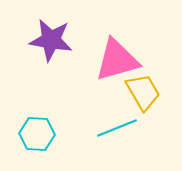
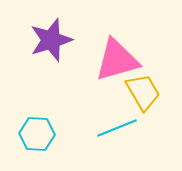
purple star: rotated 27 degrees counterclockwise
